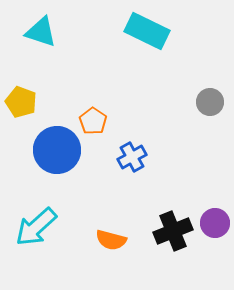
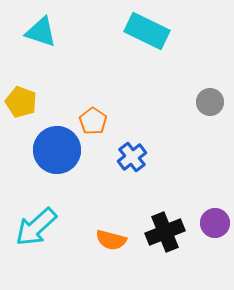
blue cross: rotated 8 degrees counterclockwise
black cross: moved 8 px left, 1 px down
